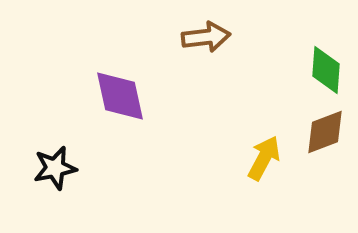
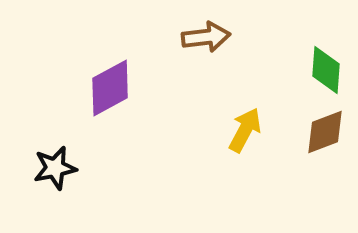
purple diamond: moved 10 px left, 8 px up; rotated 74 degrees clockwise
yellow arrow: moved 19 px left, 28 px up
